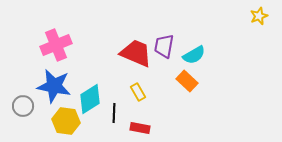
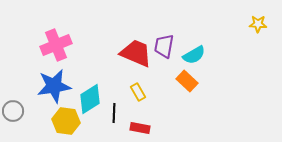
yellow star: moved 1 px left, 8 px down; rotated 24 degrees clockwise
blue star: rotated 20 degrees counterclockwise
gray circle: moved 10 px left, 5 px down
